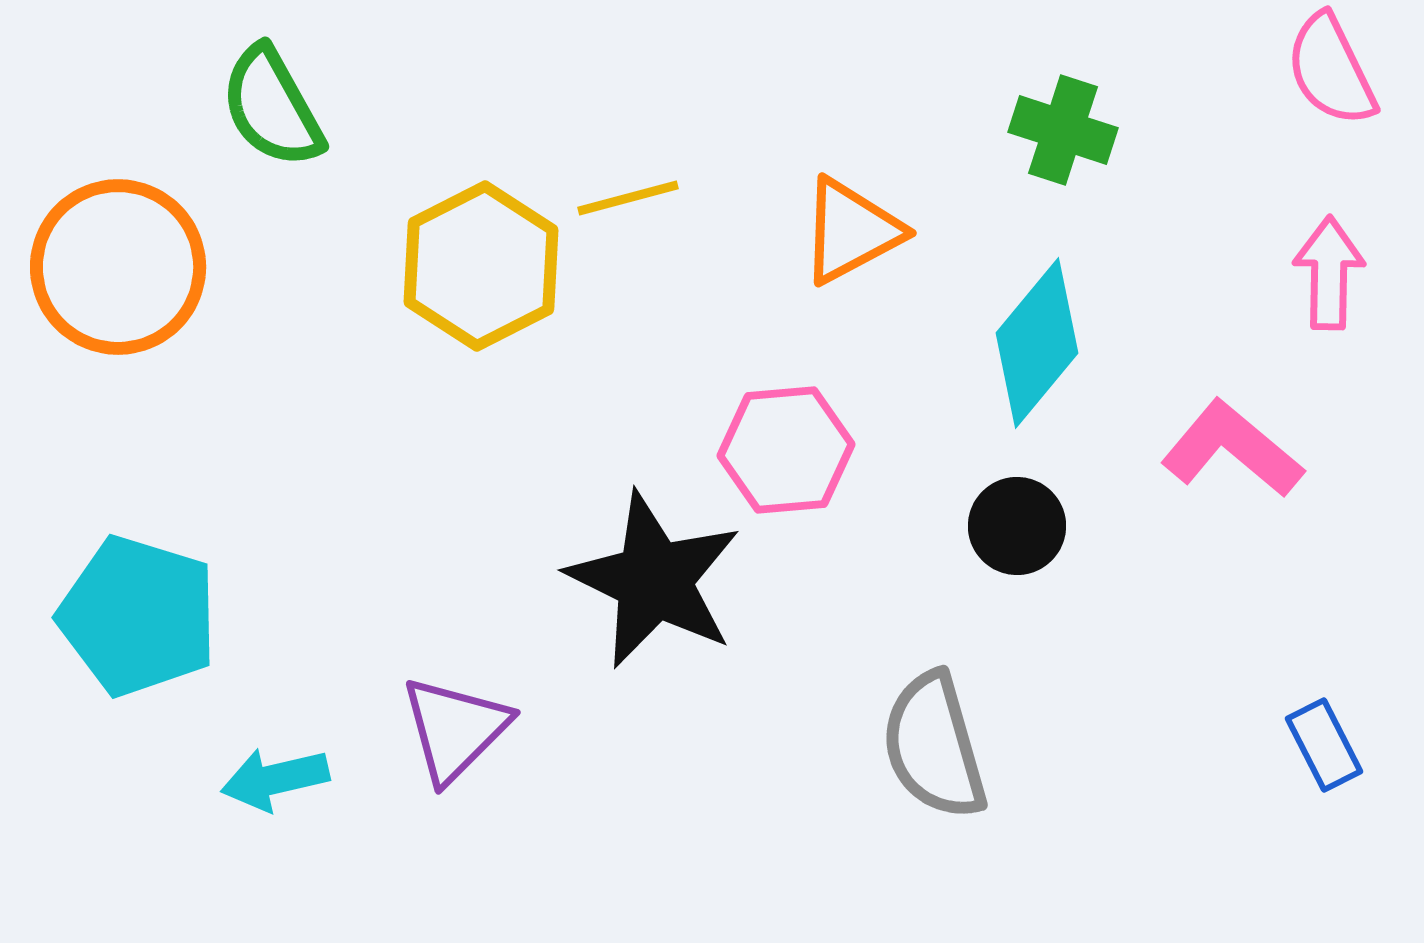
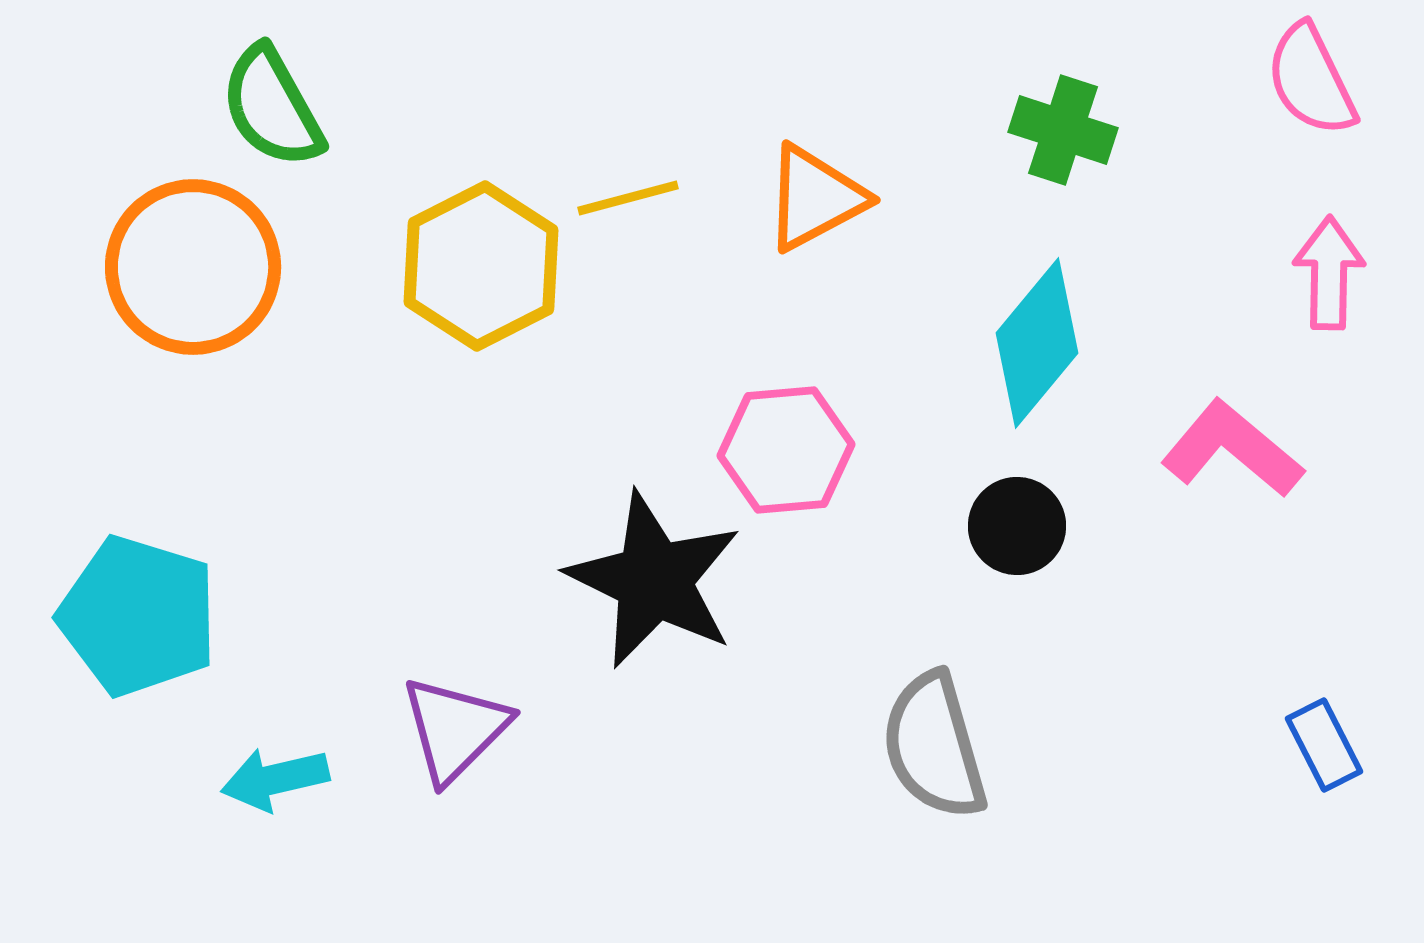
pink semicircle: moved 20 px left, 10 px down
orange triangle: moved 36 px left, 33 px up
orange circle: moved 75 px right
